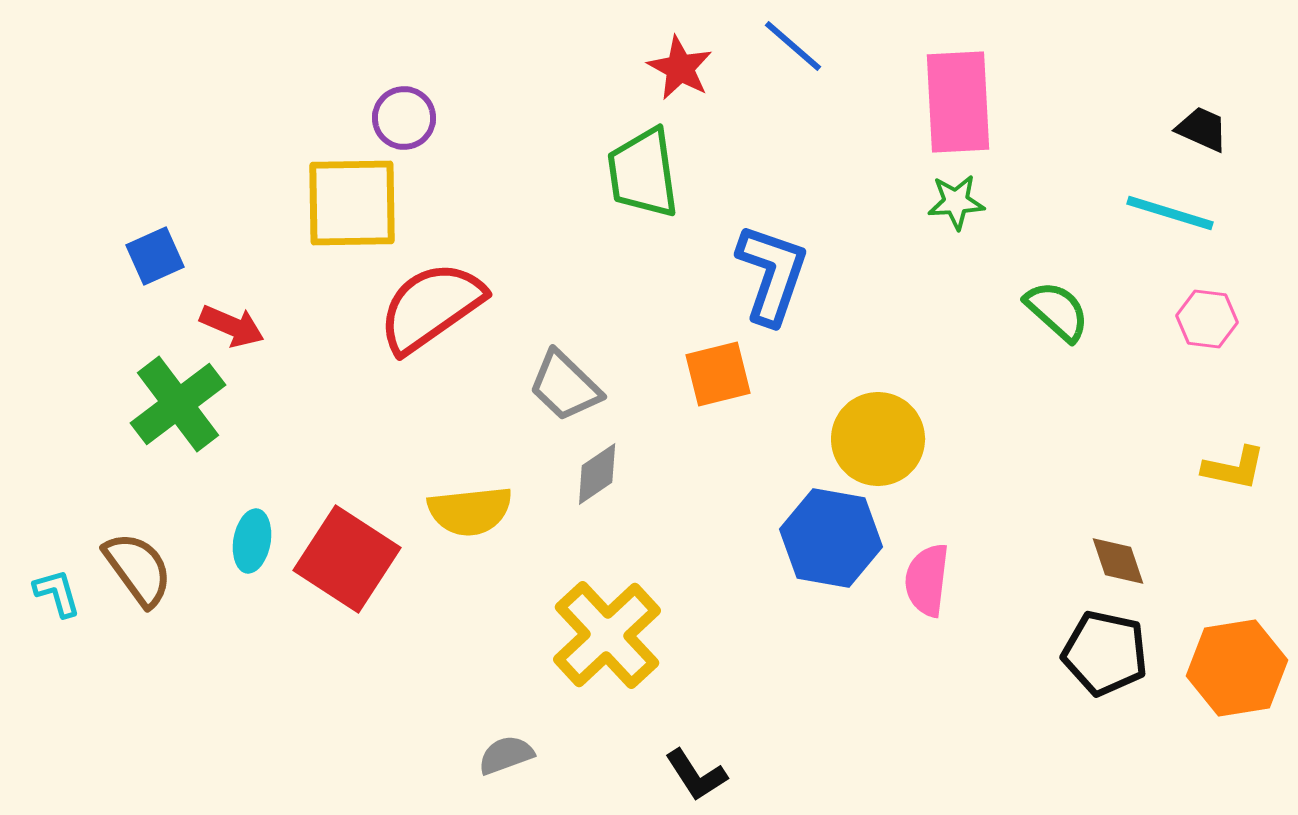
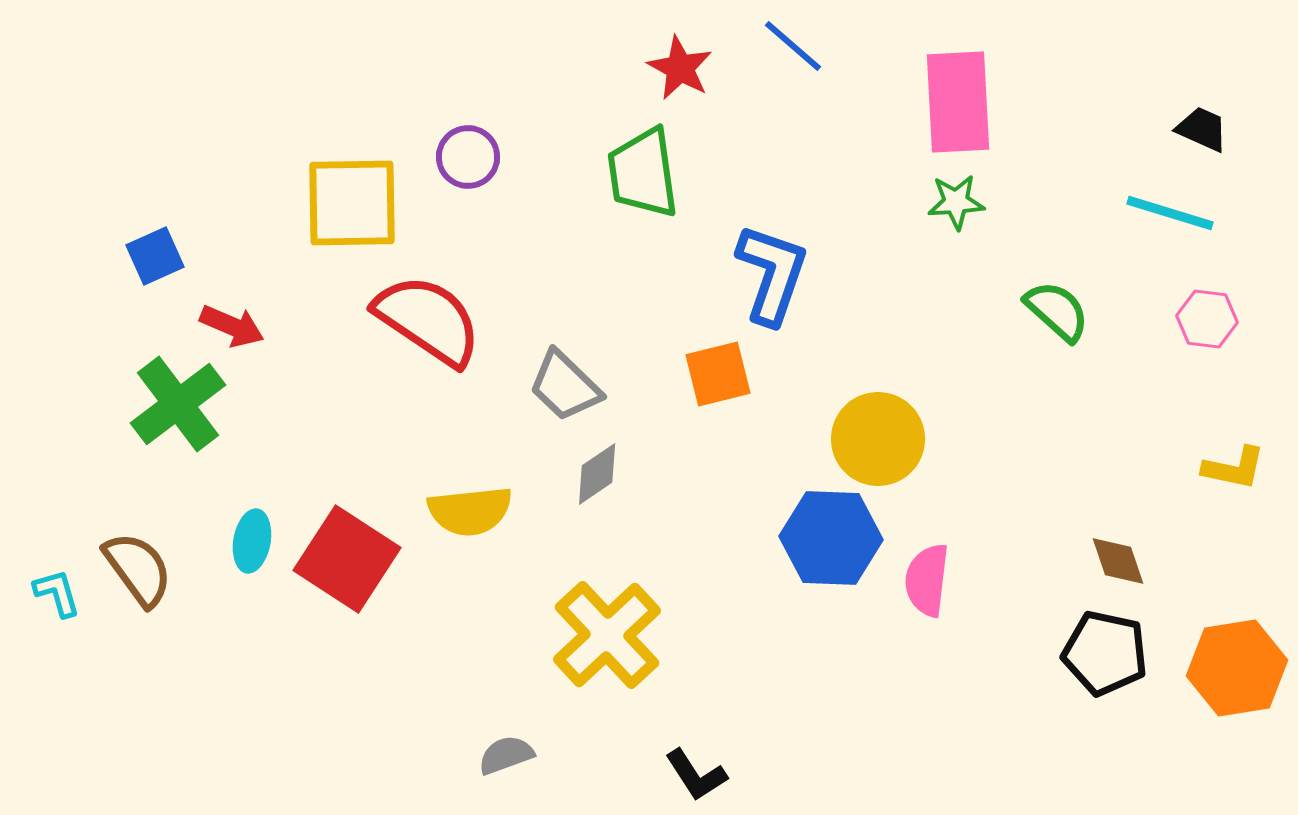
purple circle: moved 64 px right, 39 px down
red semicircle: moved 3 px left, 13 px down; rotated 69 degrees clockwise
blue hexagon: rotated 8 degrees counterclockwise
